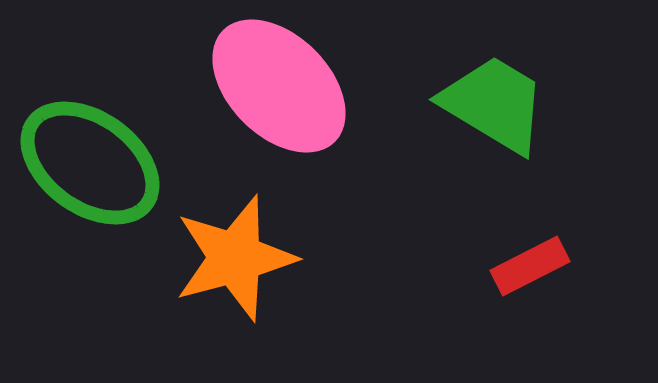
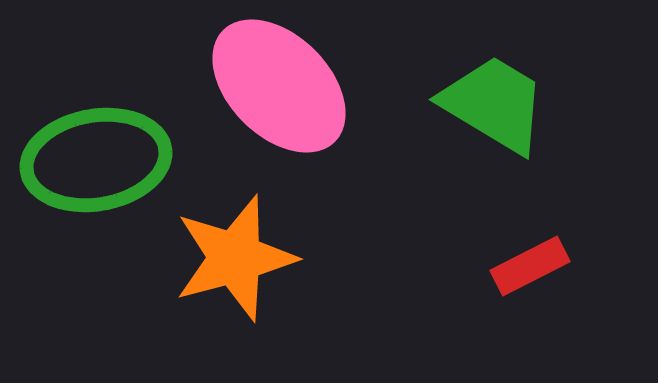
green ellipse: moved 6 px right, 3 px up; rotated 46 degrees counterclockwise
